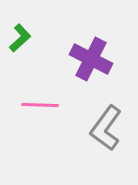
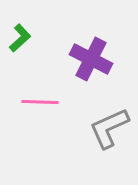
pink line: moved 3 px up
gray L-shape: moved 3 px right; rotated 30 degrees clockwise
